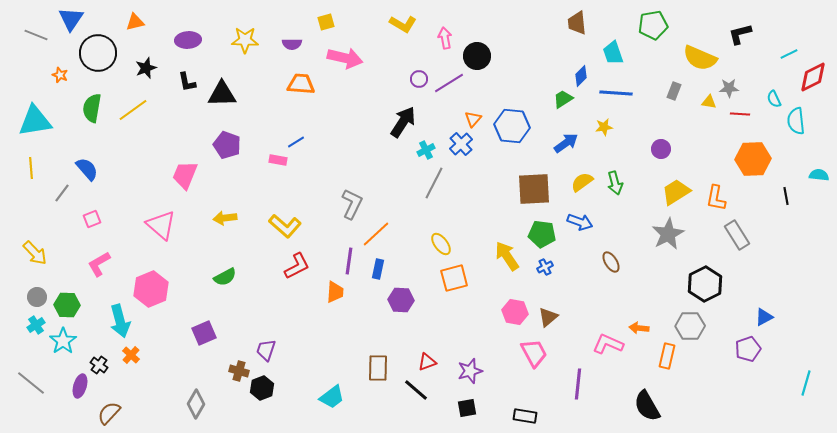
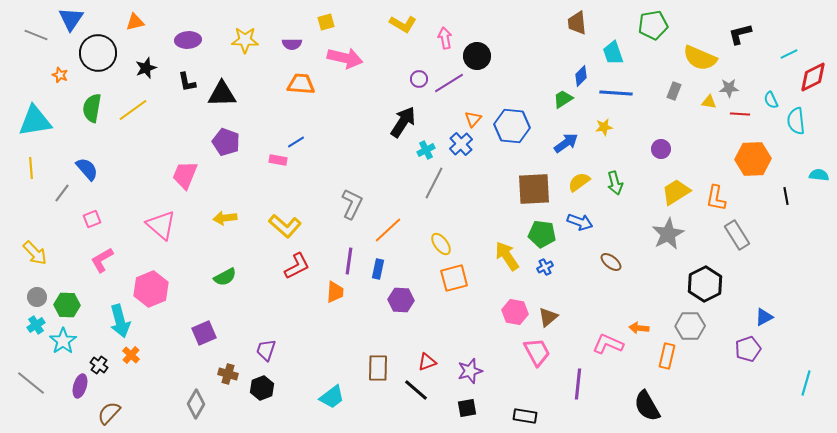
cyan semicircle at (774, 99): moved 3 px left, 1 px down
purple pentagon at (227, 145): moved 1 px left, 3 px up
yellow semicircle at (582, 182): moved 3 px left
orange line at (376, 234): moved 12 px right, 4 px up
brown ellipse at (611, 262): rotated 20 degrees counterclockwise
pink L-shape at (99, 264): moved 3 px right, 4 px up
pink trapezoid at (534, 353): moved 3 px right, 1 px up
brown cross at (239, 371): moved 11 px left, 3 px down
